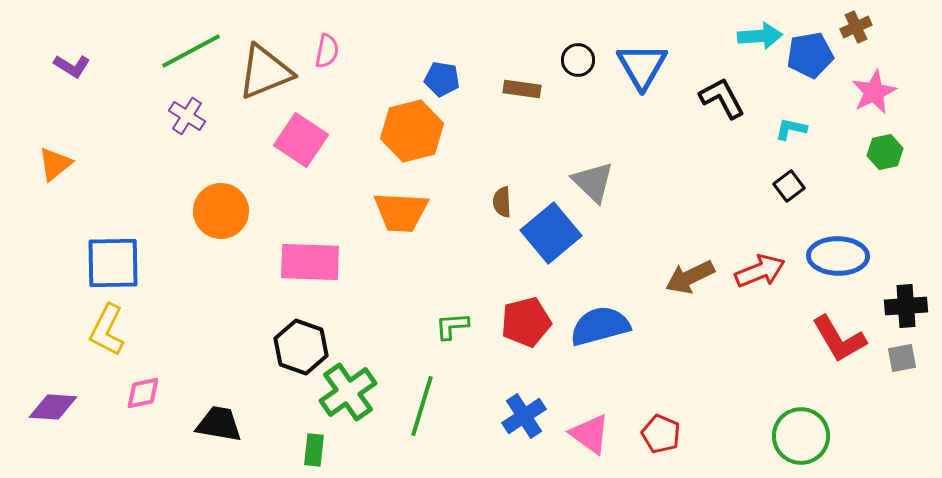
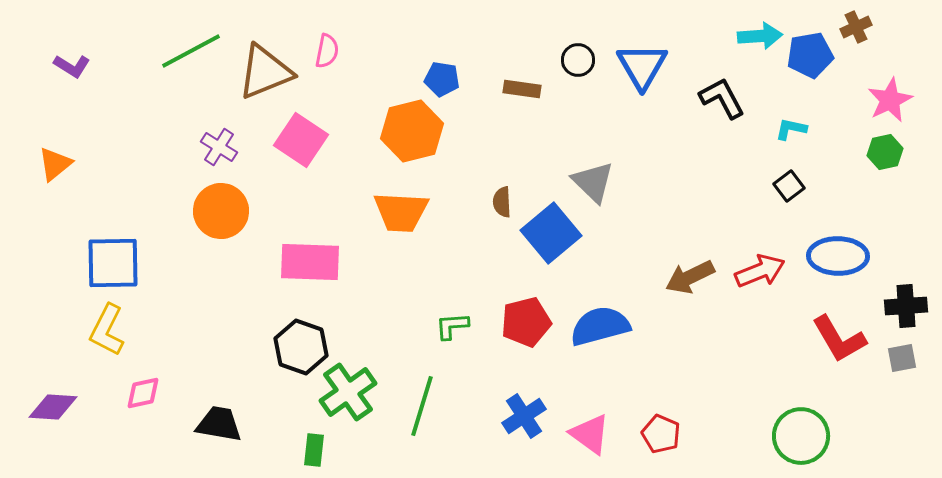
pink star at (874, 92): moved 16 px right, 8 px down
purple cross at (187, 116): moved 32 px right, 31 px down
